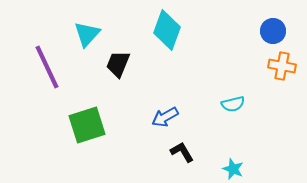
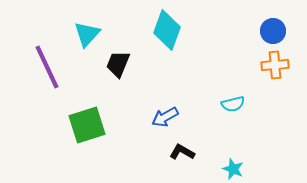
orange cross: moved 7 px left, 1 px up; rotated 16 degrees counterclockwise
black L-shape: rotated 30 degrees counterclockwise
